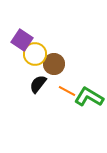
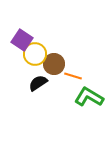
black semicircle: moved 1 px up; rotated 18 degrees clockwise
orange line: moved 6 px right, 15 px up; rotated 12 degrees counterclockwise
